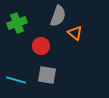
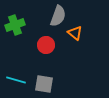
green cross: moved 2 px left, 2 px down
red circle: moved 5 px right, 1 px up
gray square: moved 3 px left, 9 px down
